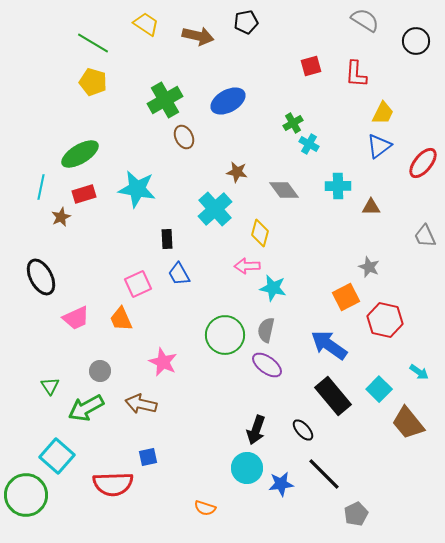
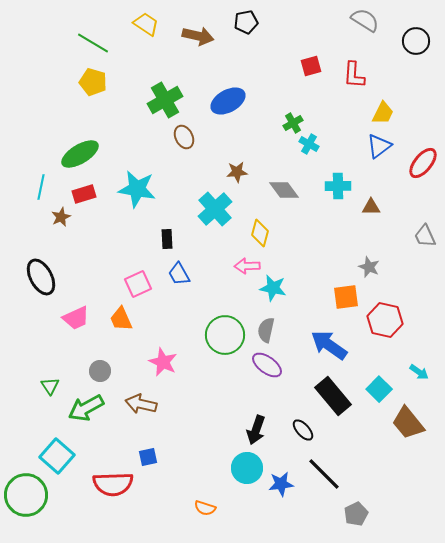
red L-shape at (356, 74): moved 2 px left, 1 px down
brown star at (237, 172): rotated 15 degrees counterclockwise
orange square at (346, 297): rotated 20 degrees clockwise
